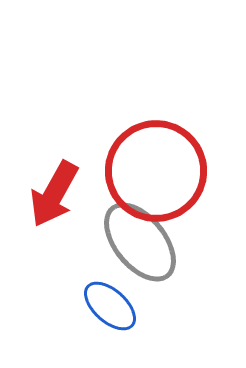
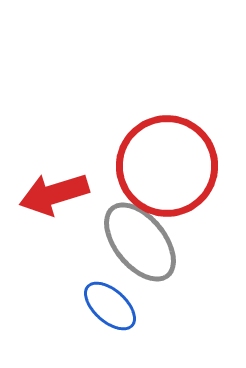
red circle: moved 11 px right, 5 px up
red arrow: rotated 44 degrees clockwise
